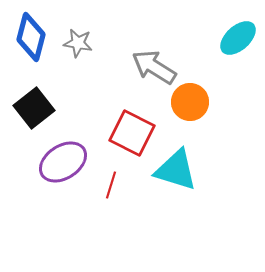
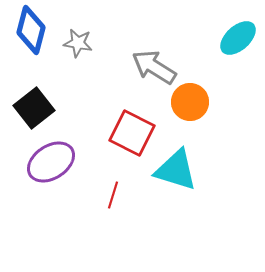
blue diamond: moved 7 px up
purple ellipse: moved 12 px left
red line: moved 2 px right, 10 px down
